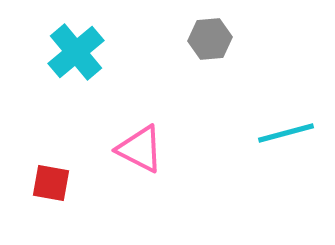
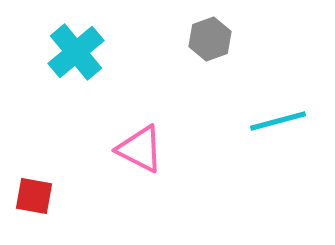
gray hexagon: rotated 15 degrees counterclockwise
cyan line: moved 8 px left, 12 px up
red square: moved 17 px left, 13 px down
